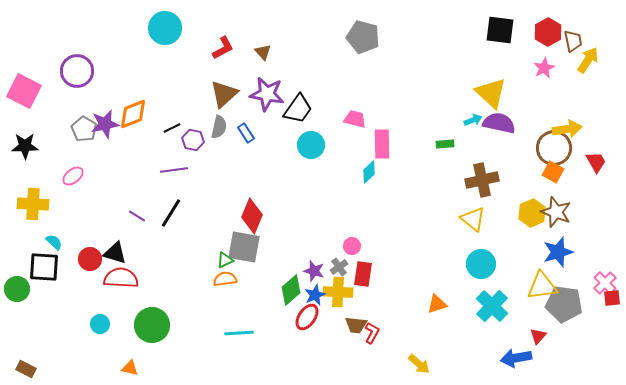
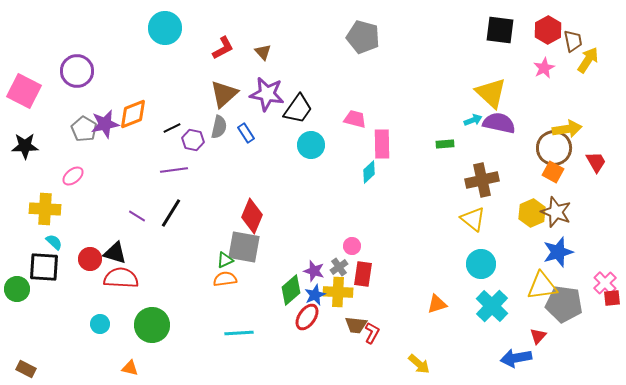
red hexagon at (548, 32): moved 2 px up
yellow cross at (33, 204): moved 12 px right, 5 px down
